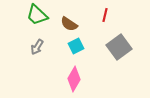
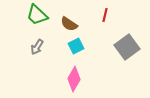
gray square: moved 8 px right
